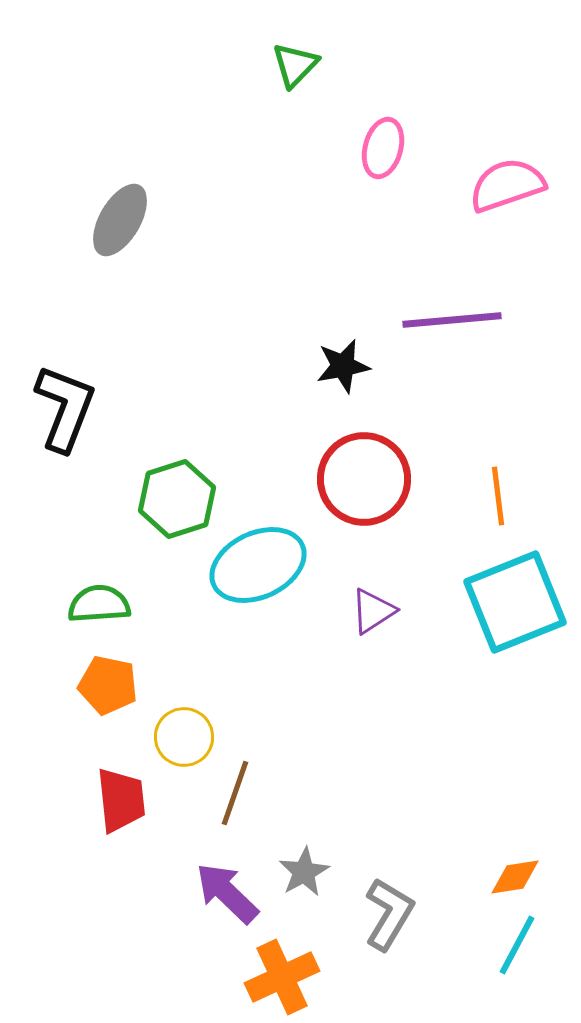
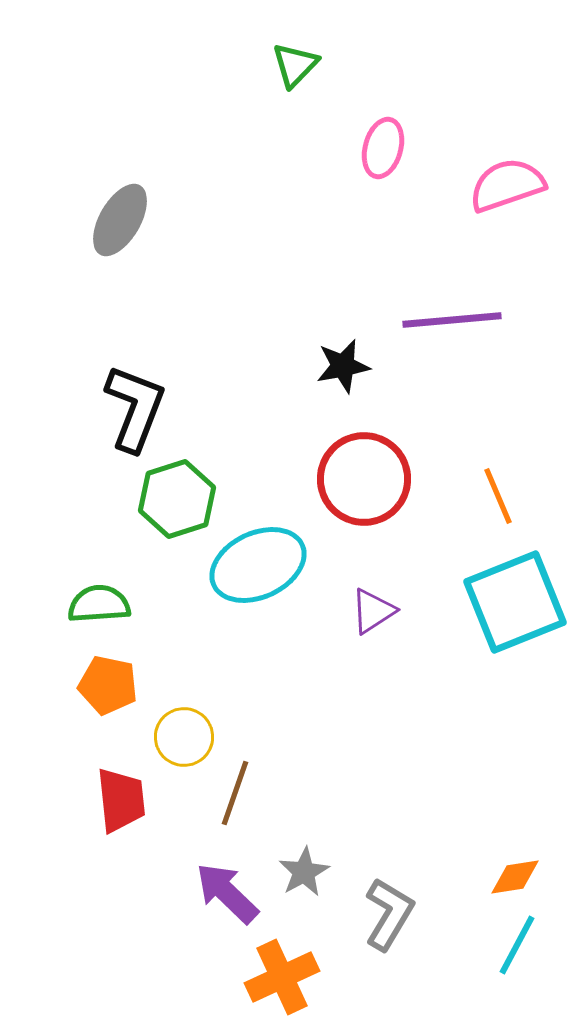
black L-shape: moved 70 px right
orange line: rotated 16 degrees counterclockwise
